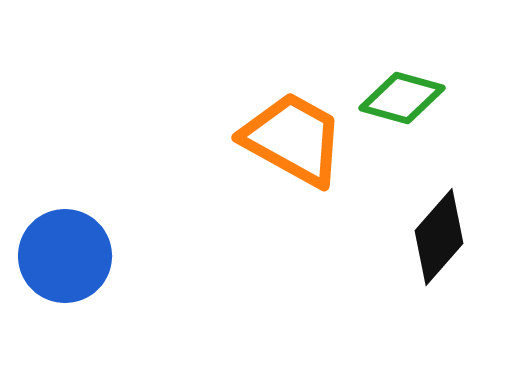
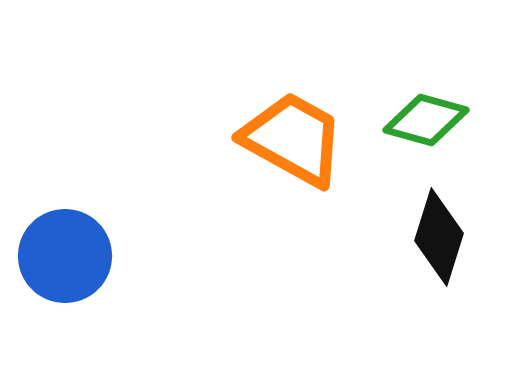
green diamond: moved 24 px right, 22 px down
black diamond: rotated 24 degrees counterclockwise
